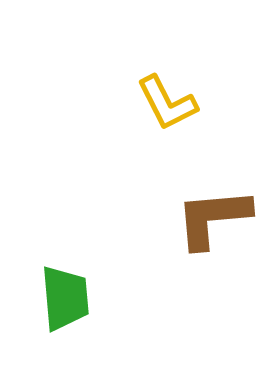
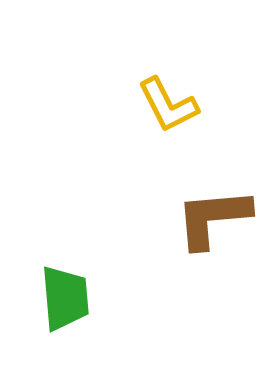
yellow L-shape: moved 1 px right, 2 px down
